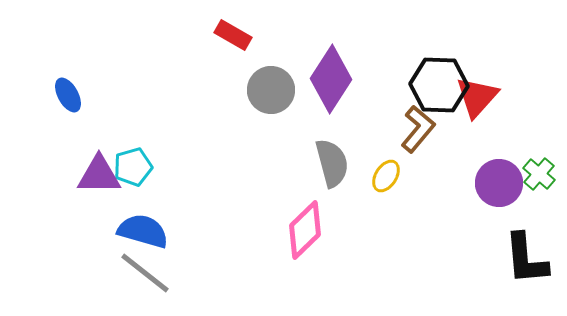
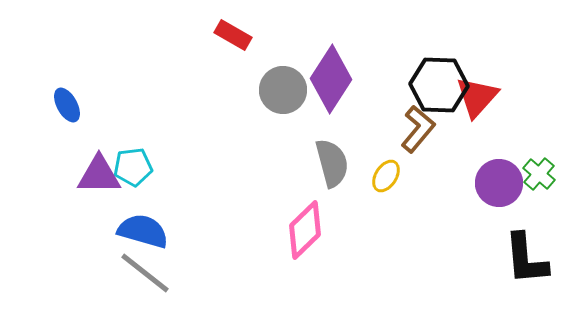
gray circle: moved 12 px right
blue ellipse: moved 1 px left, 10 px down
cyan pentagon: rotated 9 degrees clockwise
